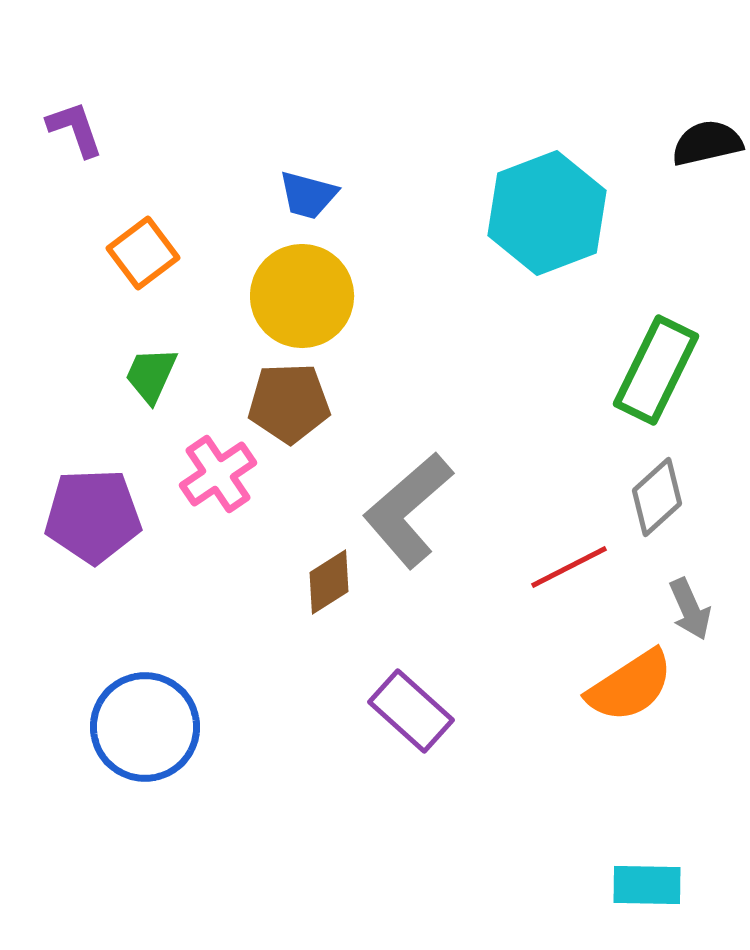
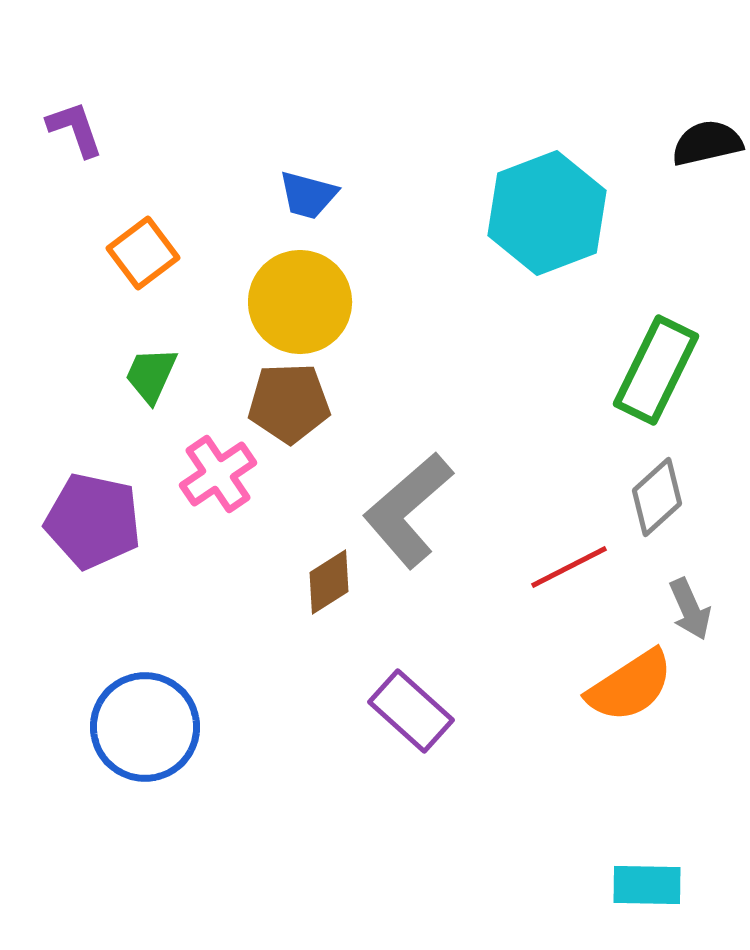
yellow circle: moved 2 px left, 6 px down
purple pentagon: moved 5 px down; rotated 14 degrees clockwise
